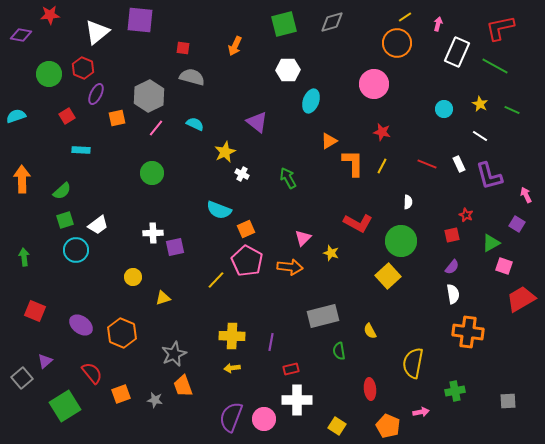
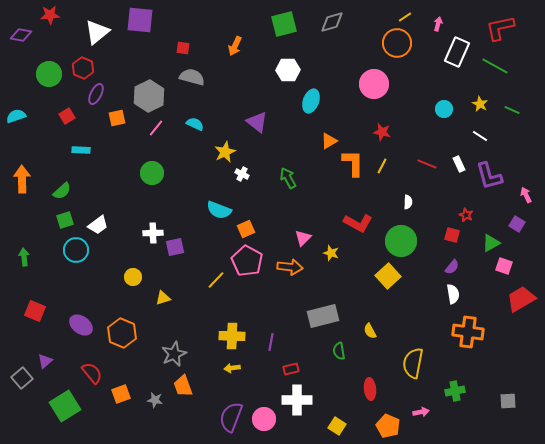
red square at (452, 235): rotated 28 degrees clockwise
